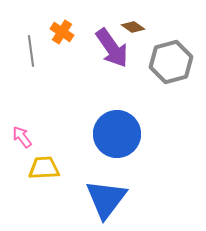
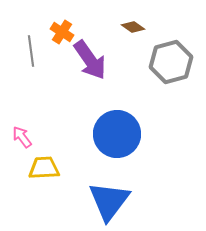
purple arrow: moved 22 px left, 12 px down
blue triangle: moved 3 px right, 2 px down
